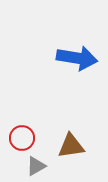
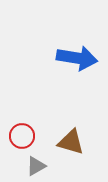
red circle: moved 2 px up
brown triangle: moved 4 px up; rotated 24 degrees clockwise
